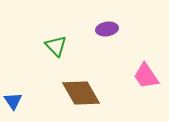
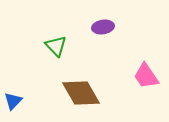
purple ellipse: moved 4 px left, 2 px up
blue triangle: rotated 18 degrees clockwise
